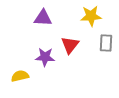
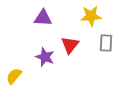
purple star: rotated 18 degrees clockwise
yellow semicircle: moved 6 px left; rotated 36 degrees counterclockwise
